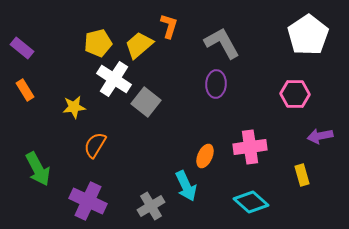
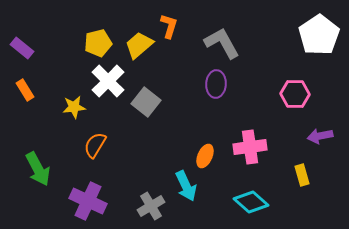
white pentagon: moved 11 px right
white cross: moved 6 px left, 2 px down; rotated 12 degrees clockwise
